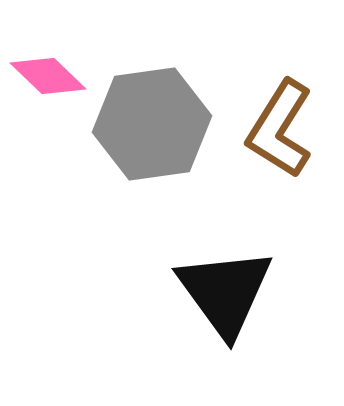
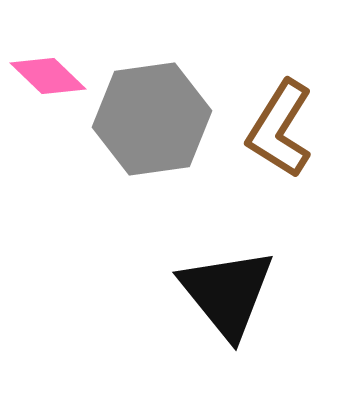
gray hexagon: moved 5 px up
black triangle: moved 2 px right, 1 px down; rotated 3 degrees counterclockwise
